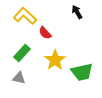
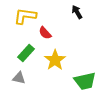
yellow L-shape: rotated 35 degrees counterclockwise
green rectangle: moved 4 px right
green trapezoid: moved 3 px right, 9 px down
